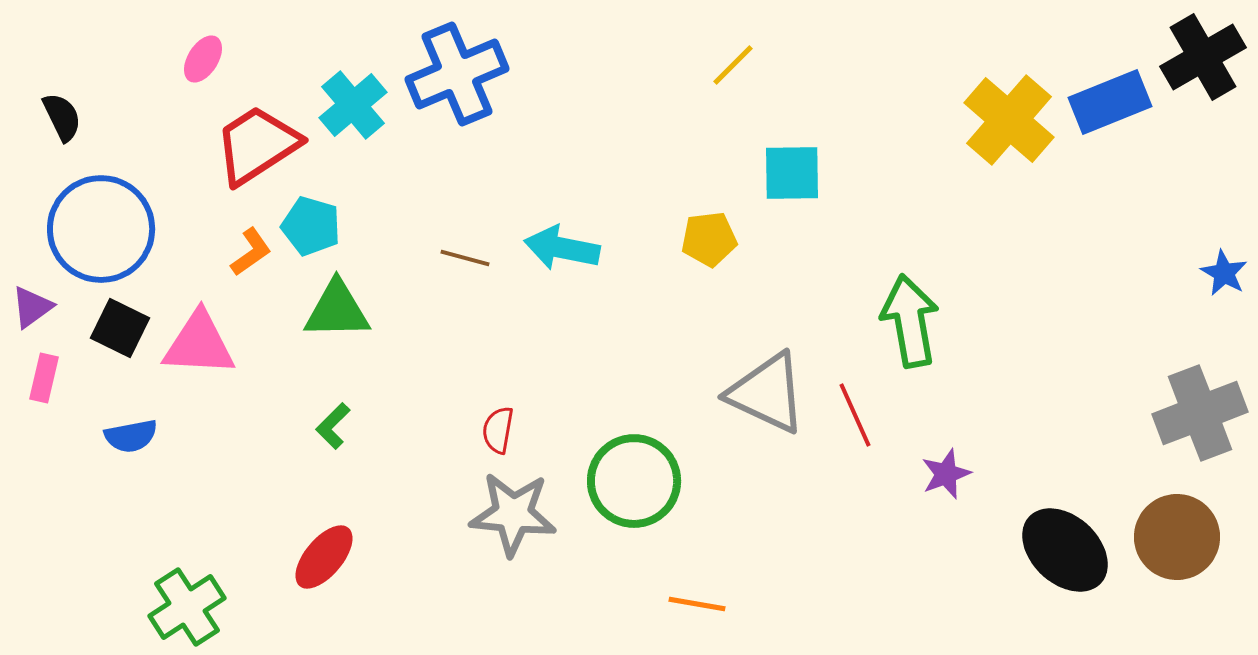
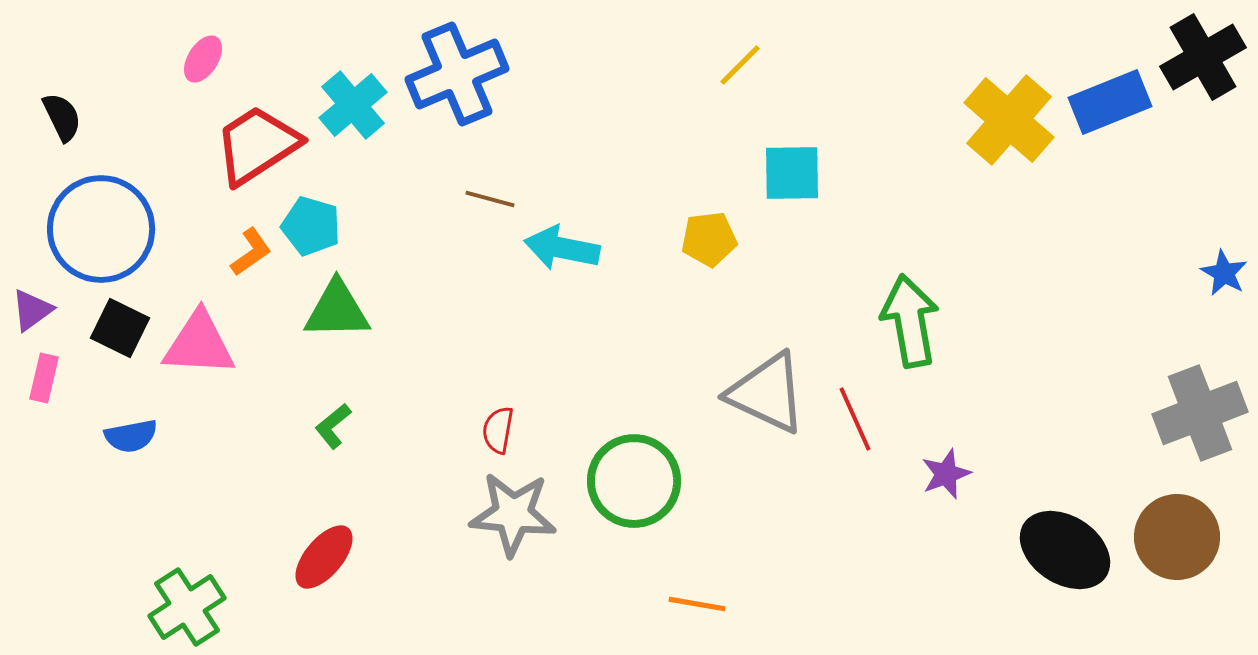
yellow line: moved 7 px right
brown line: moved 25 px right, 59 px up
purple triangle: moved 3 px down
red line: moved 4 px down
green L-shape: rotated 6 degrees clockwise
black ellipse: rotated 10 degrees counterclockwise
